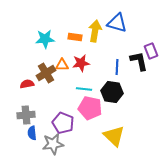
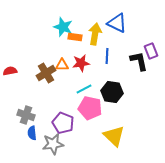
blue triangle: rotated 10 degrees clockwise
yellow arrow: moved 3 px down
cyan star: moved 18 px right, 12 px up; rotated 24 degrees clockwise
blue line: moved 10 px left, 11 px up
red semicircle: moved 17 px left, 13 px up
cyan line: rotated 35 degrees counterclockwise
gray cross: rotated 24 degrees clockwise
